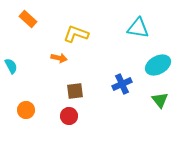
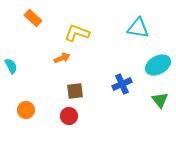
orange rectangle: moved 5 px right, 1 px up
yellow L-shape: moved 1 px right, 1 px up
orange arrow: moved 3 px right; rotated 35 degrees counterclockwise
